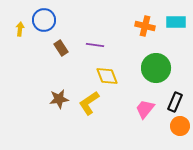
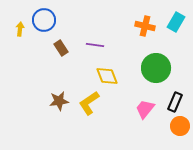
cyan rectangle: rotated 60 degrees counterclockwise
brown star: moved 2 px down
